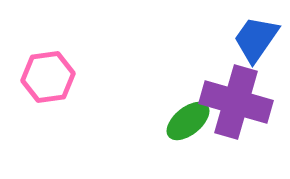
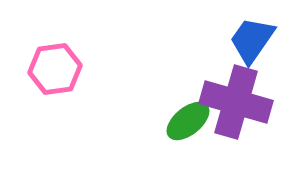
blue trapezoid: moved 4 px left, 1 px down
pink hexagon: moved 7 px right, 8 px up
